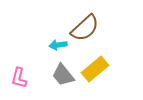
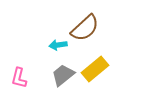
gray trapezoid: rotated 90 degrees clockwise
